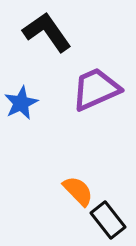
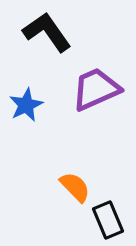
blue star: moved 5 px right, 2 px down
orange semicircle: moved 3 px left, 4 px up
black rectangle: rotated 15 degrees clockwise
